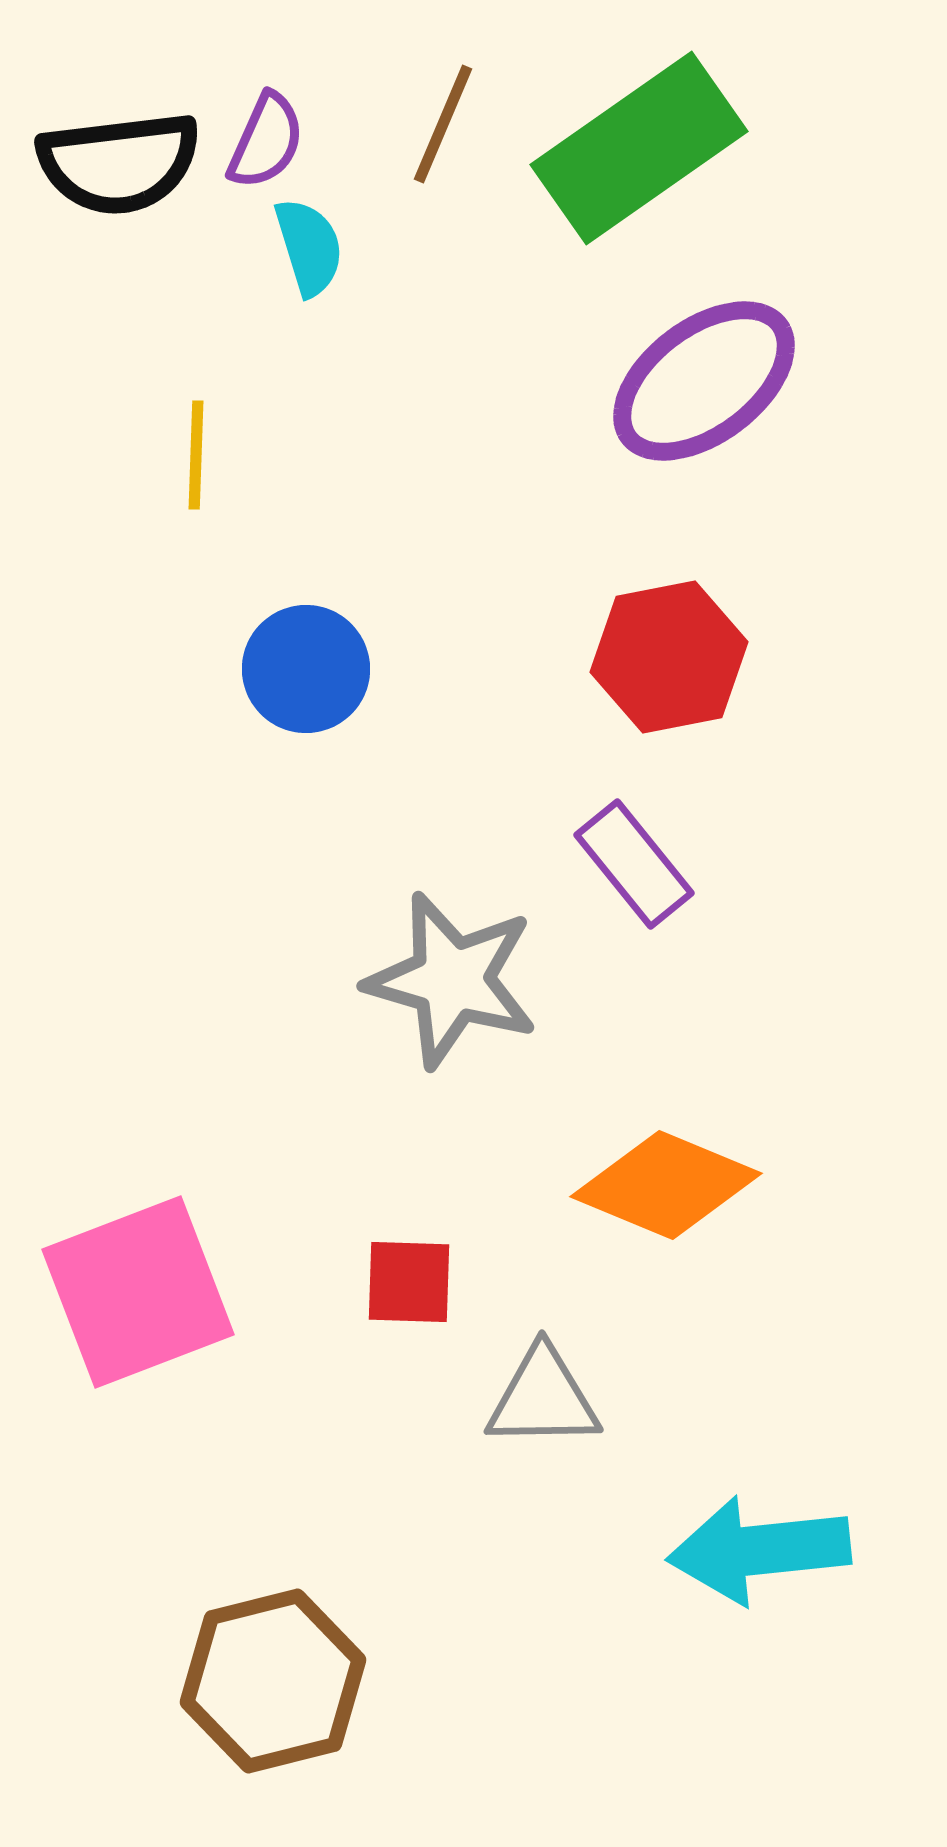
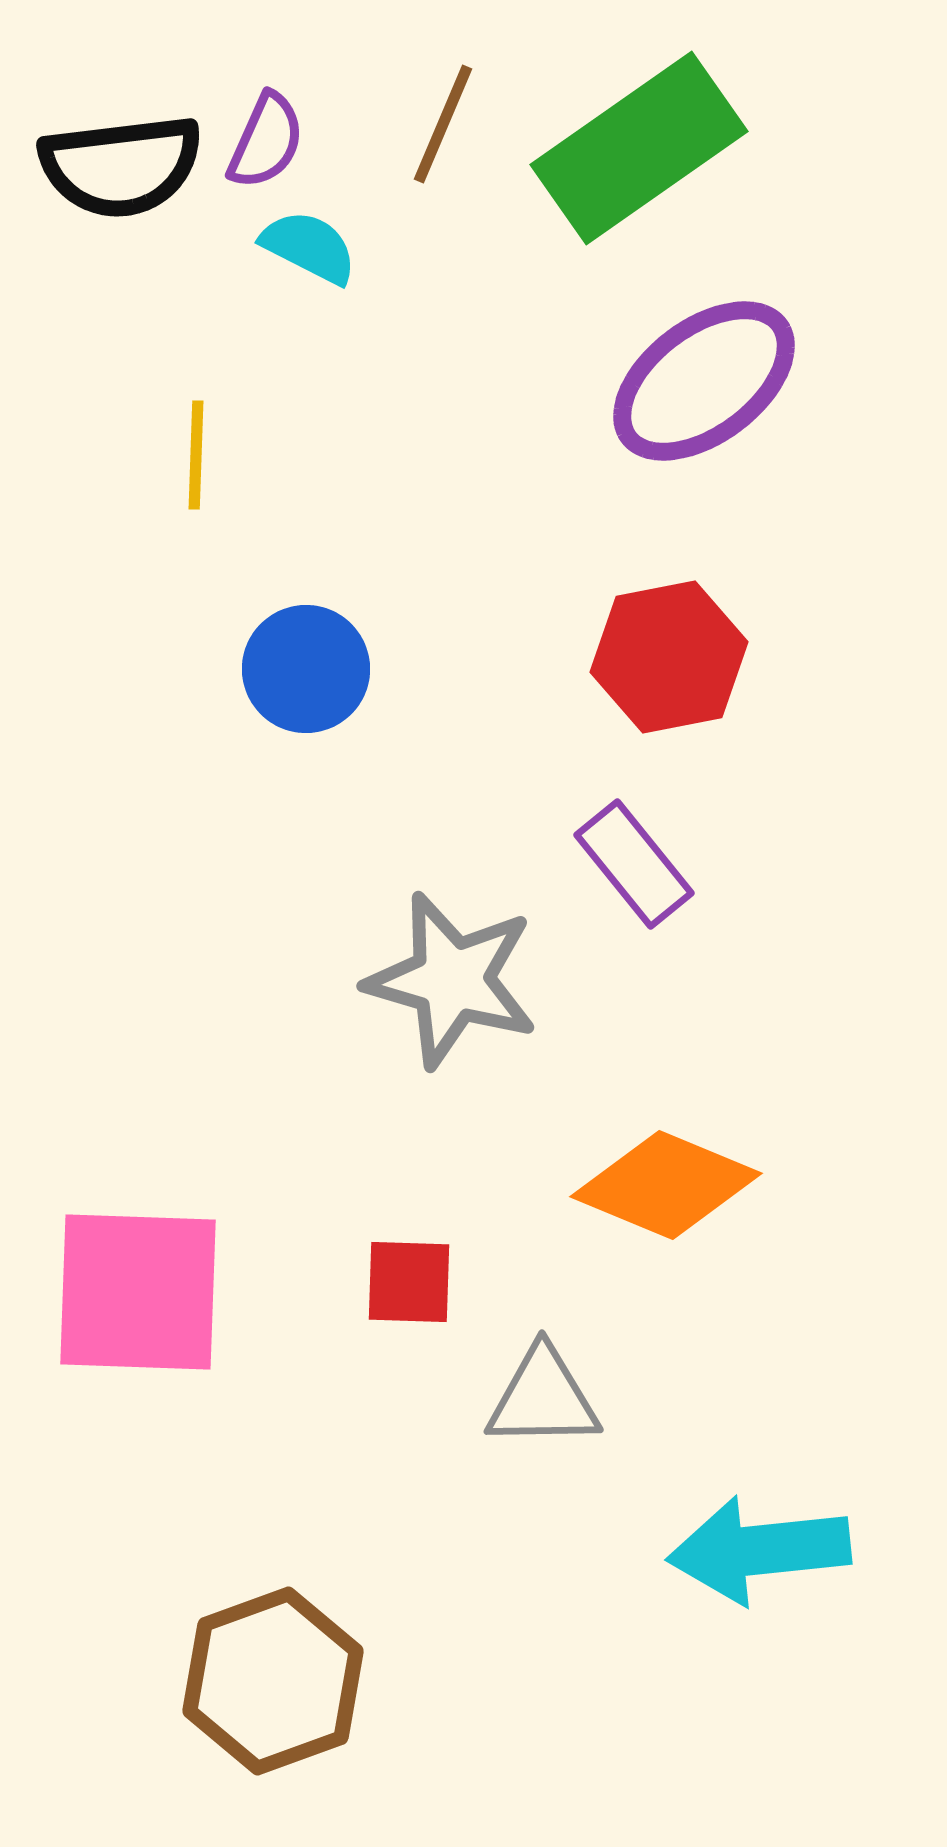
black semicircle: moved 2 px right, 3 px down
cyan semicircle: rotated 46 degrees counterclockwise
pink square: rotated 23 degrees clockwise
brown hexagon: rotated 6 degrees counterclockwise
